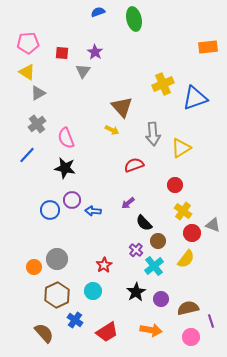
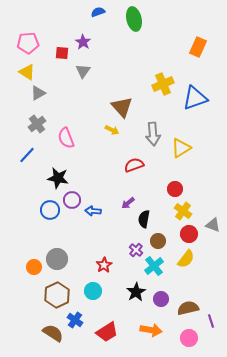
orange rectangle at (208, 47): moved 10 px left; rotated 60 degrees counterclockwise
purple star at (95, 52): moved 12 px left, 10 px up
black star at (65, 168): moved 7 px left, 10 px down
red circle at (175, 185): moved 4 px down
black semicircle at (144, 223): moved 4 px up; rotated 54 degrees clockwise
red circle at (192, 233): moved 3 px left, 1 px down
brown semicircle at (44, 333): moved 9 px right; rotated 15 degrees counterclockwise
pink circle at (191, 337): moved 2 px left, 1 px down
